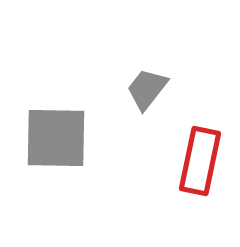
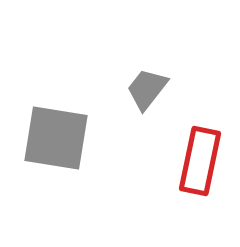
gray square: rotated 8 degrees clockwise
